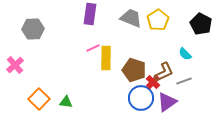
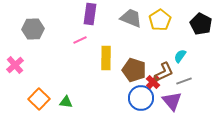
yellow pentagon: moved 2 px right
pink line: moved 13 px left, 8 px up
cyan semicircle: moved 5 px left, 2 px down; rotated 80 degrees clockwise
purple triangle: moved 5 px right, 1 px up; rotated 35 degrees counterclockwise
